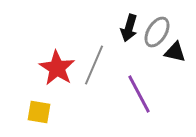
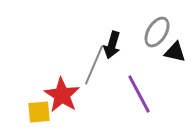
black arrow: moved 17 px left, 17 px down
red star: moved 5 px right, 27 px down
yellow square: rotated 15 degrees counterclockwise
